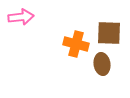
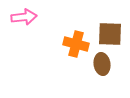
pink arrow: moved 3 px right
brown square: moved 1 px right, 1 px down
